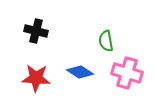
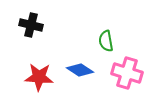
black cross: moved 5 px left, 6 px up
blue diamond: moved 2 px up
red star: moved 3 px right, 1 px up
